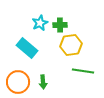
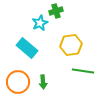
green cross: moved 4 px left, 14 px up; rotated 16 degrees counterclockwise
